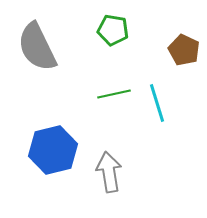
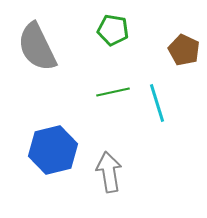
green line: moved 1 px left, 2 px up
